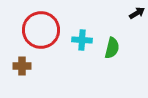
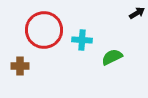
red circle: moved 3 px right
green semicircle: moved 9 px down; rotated 130 degrees counterclockwise
brown cross: moved 2 px left
